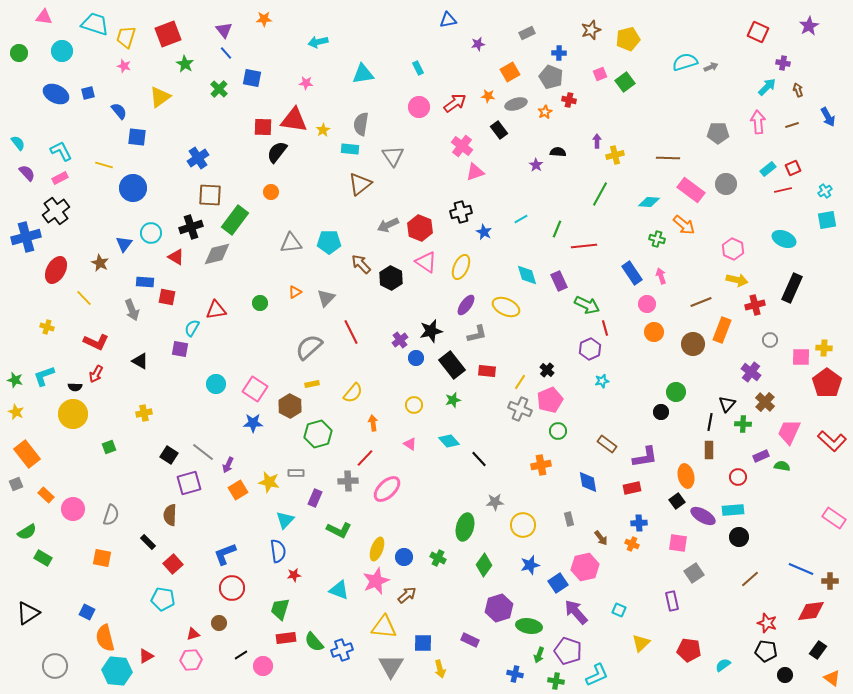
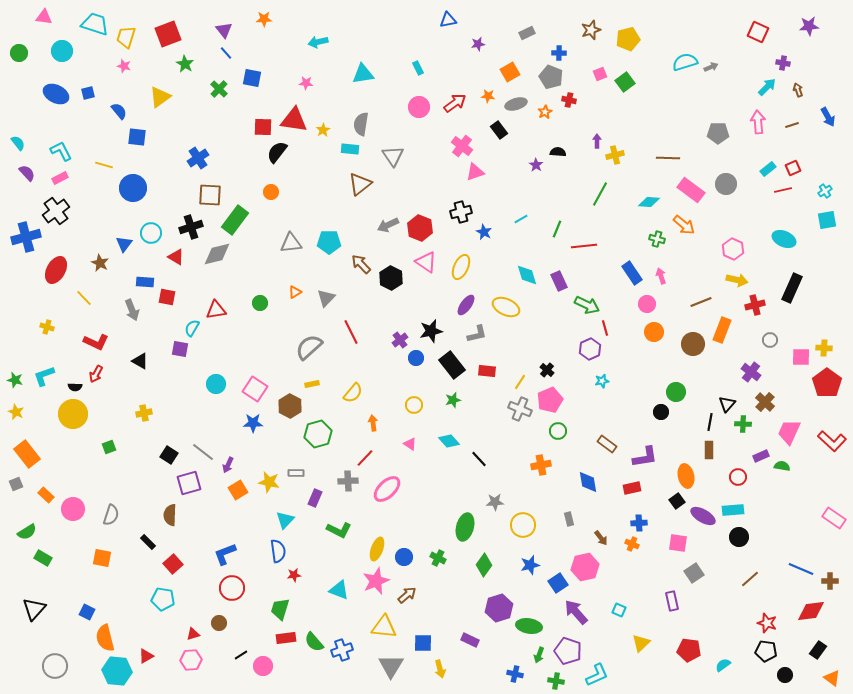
purple star at (809, 26): rotated 24 degrees clockwise
black triangle at (28, 613): moved 6 px right, 4 px up; rotated 15 degrees counterclockwise
